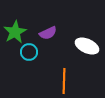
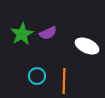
green star: moved 7 px right, 2 px down
cyan circle: moved 8 px right, 24 px down
